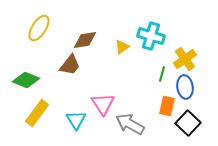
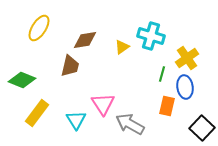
yellow cross: moved 2 px right, 1 px up
brown trapezoid: moved 1 px down; rotated 25 degrees counterclockwise
green diamond: moved 4 px left
black square: moved 14 px right, 5 px down
